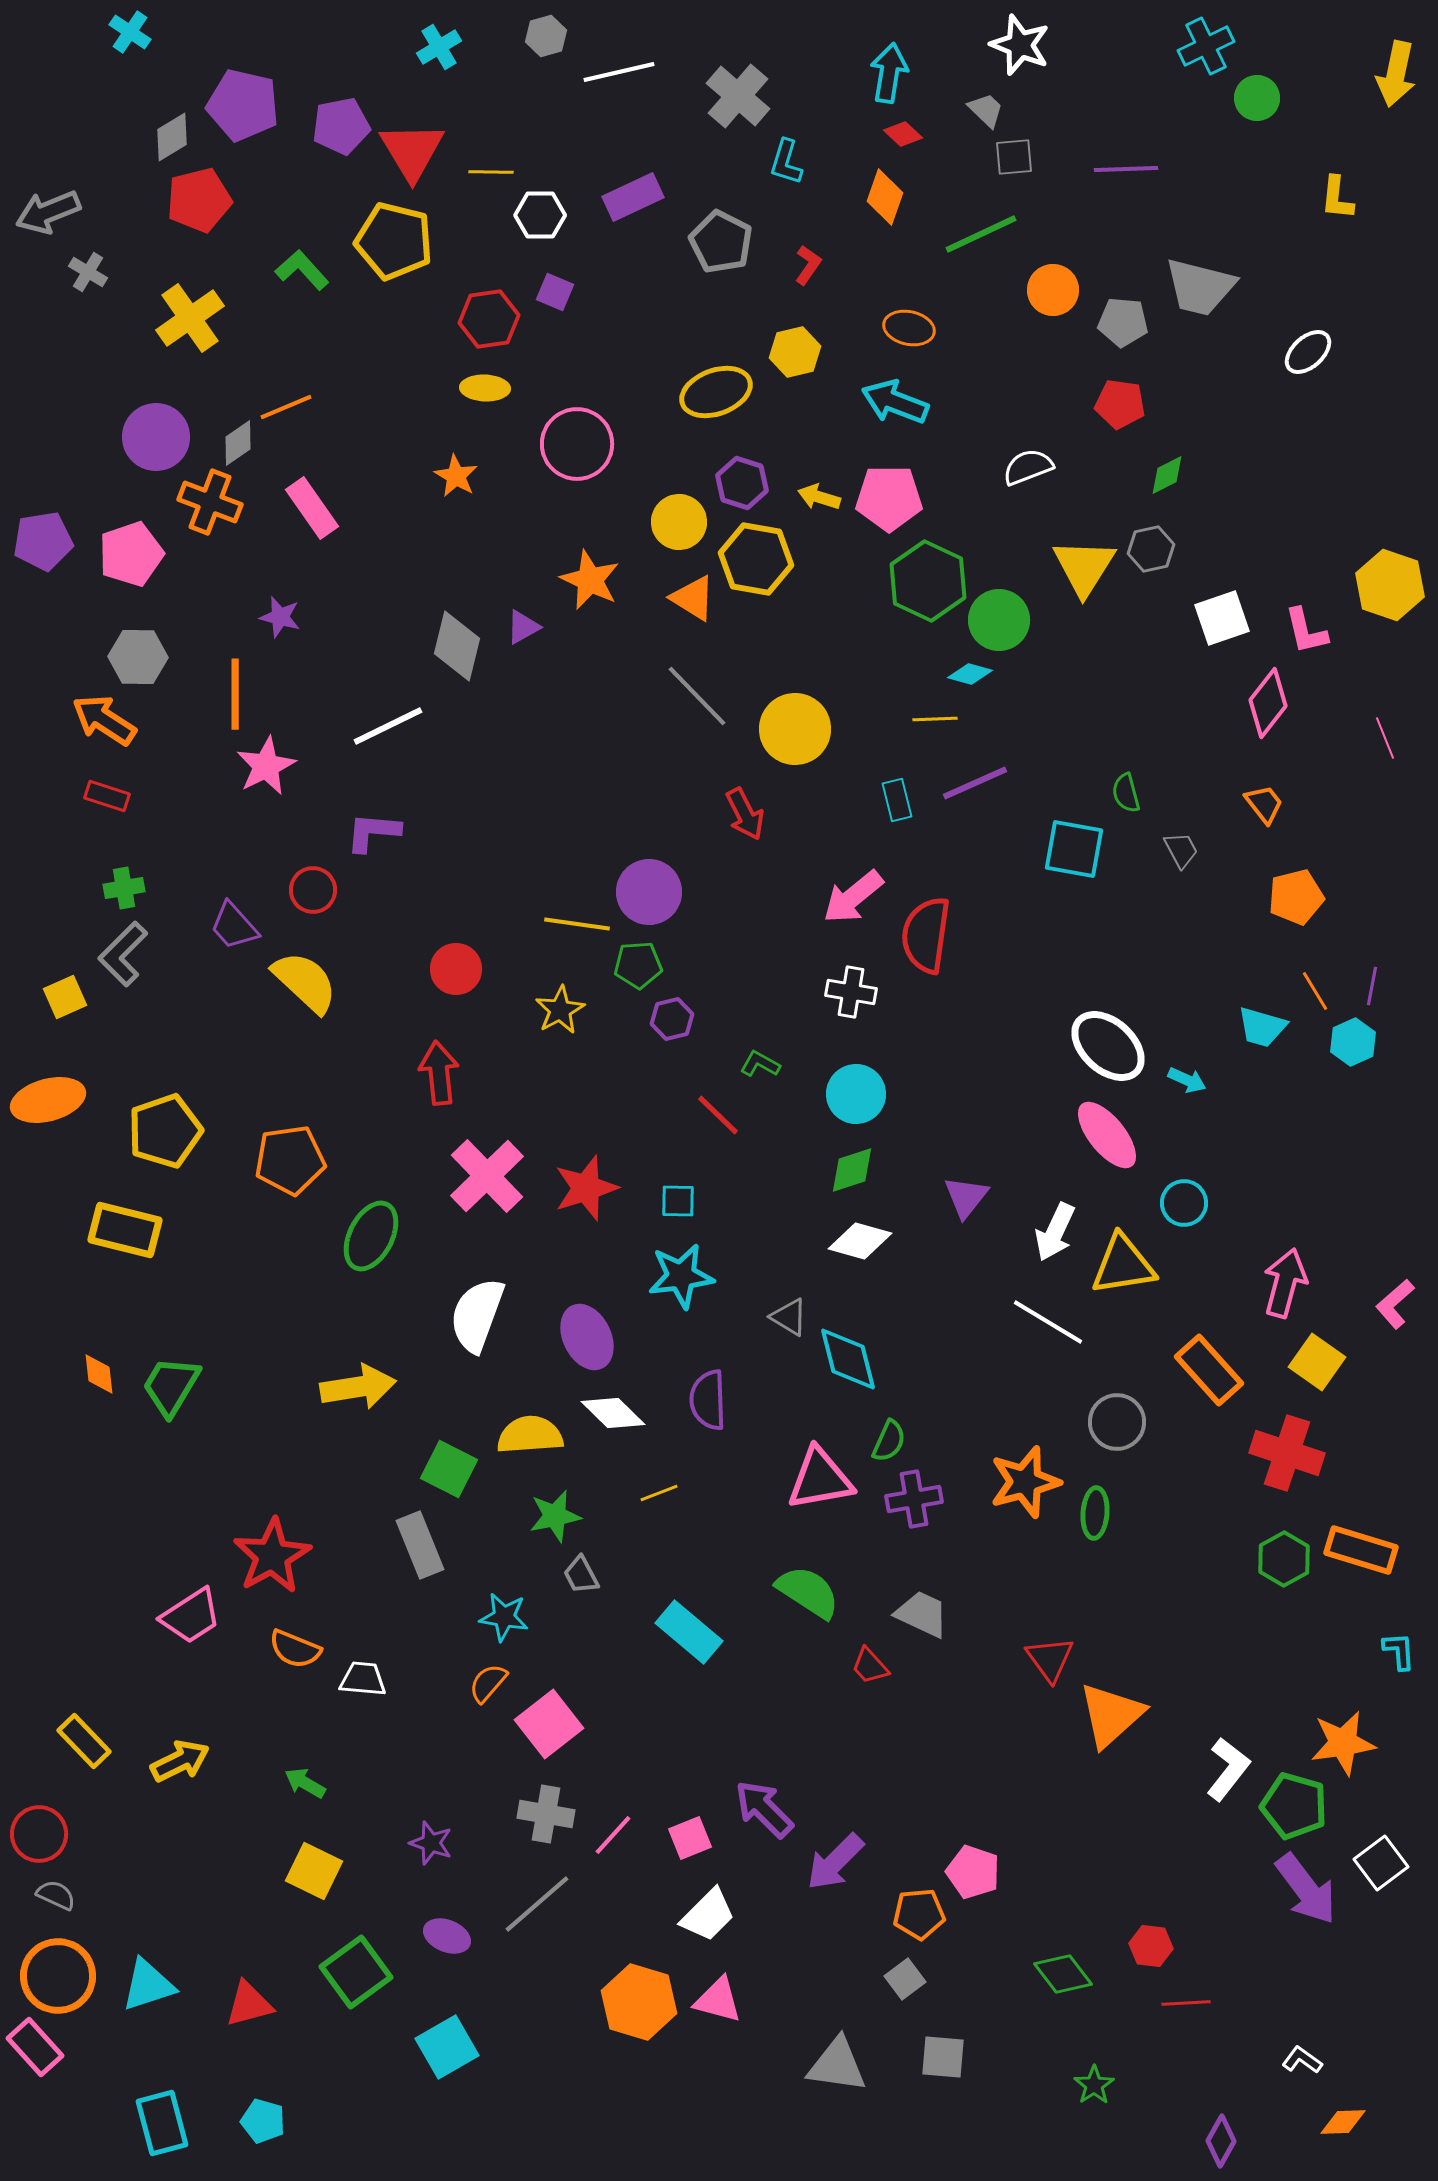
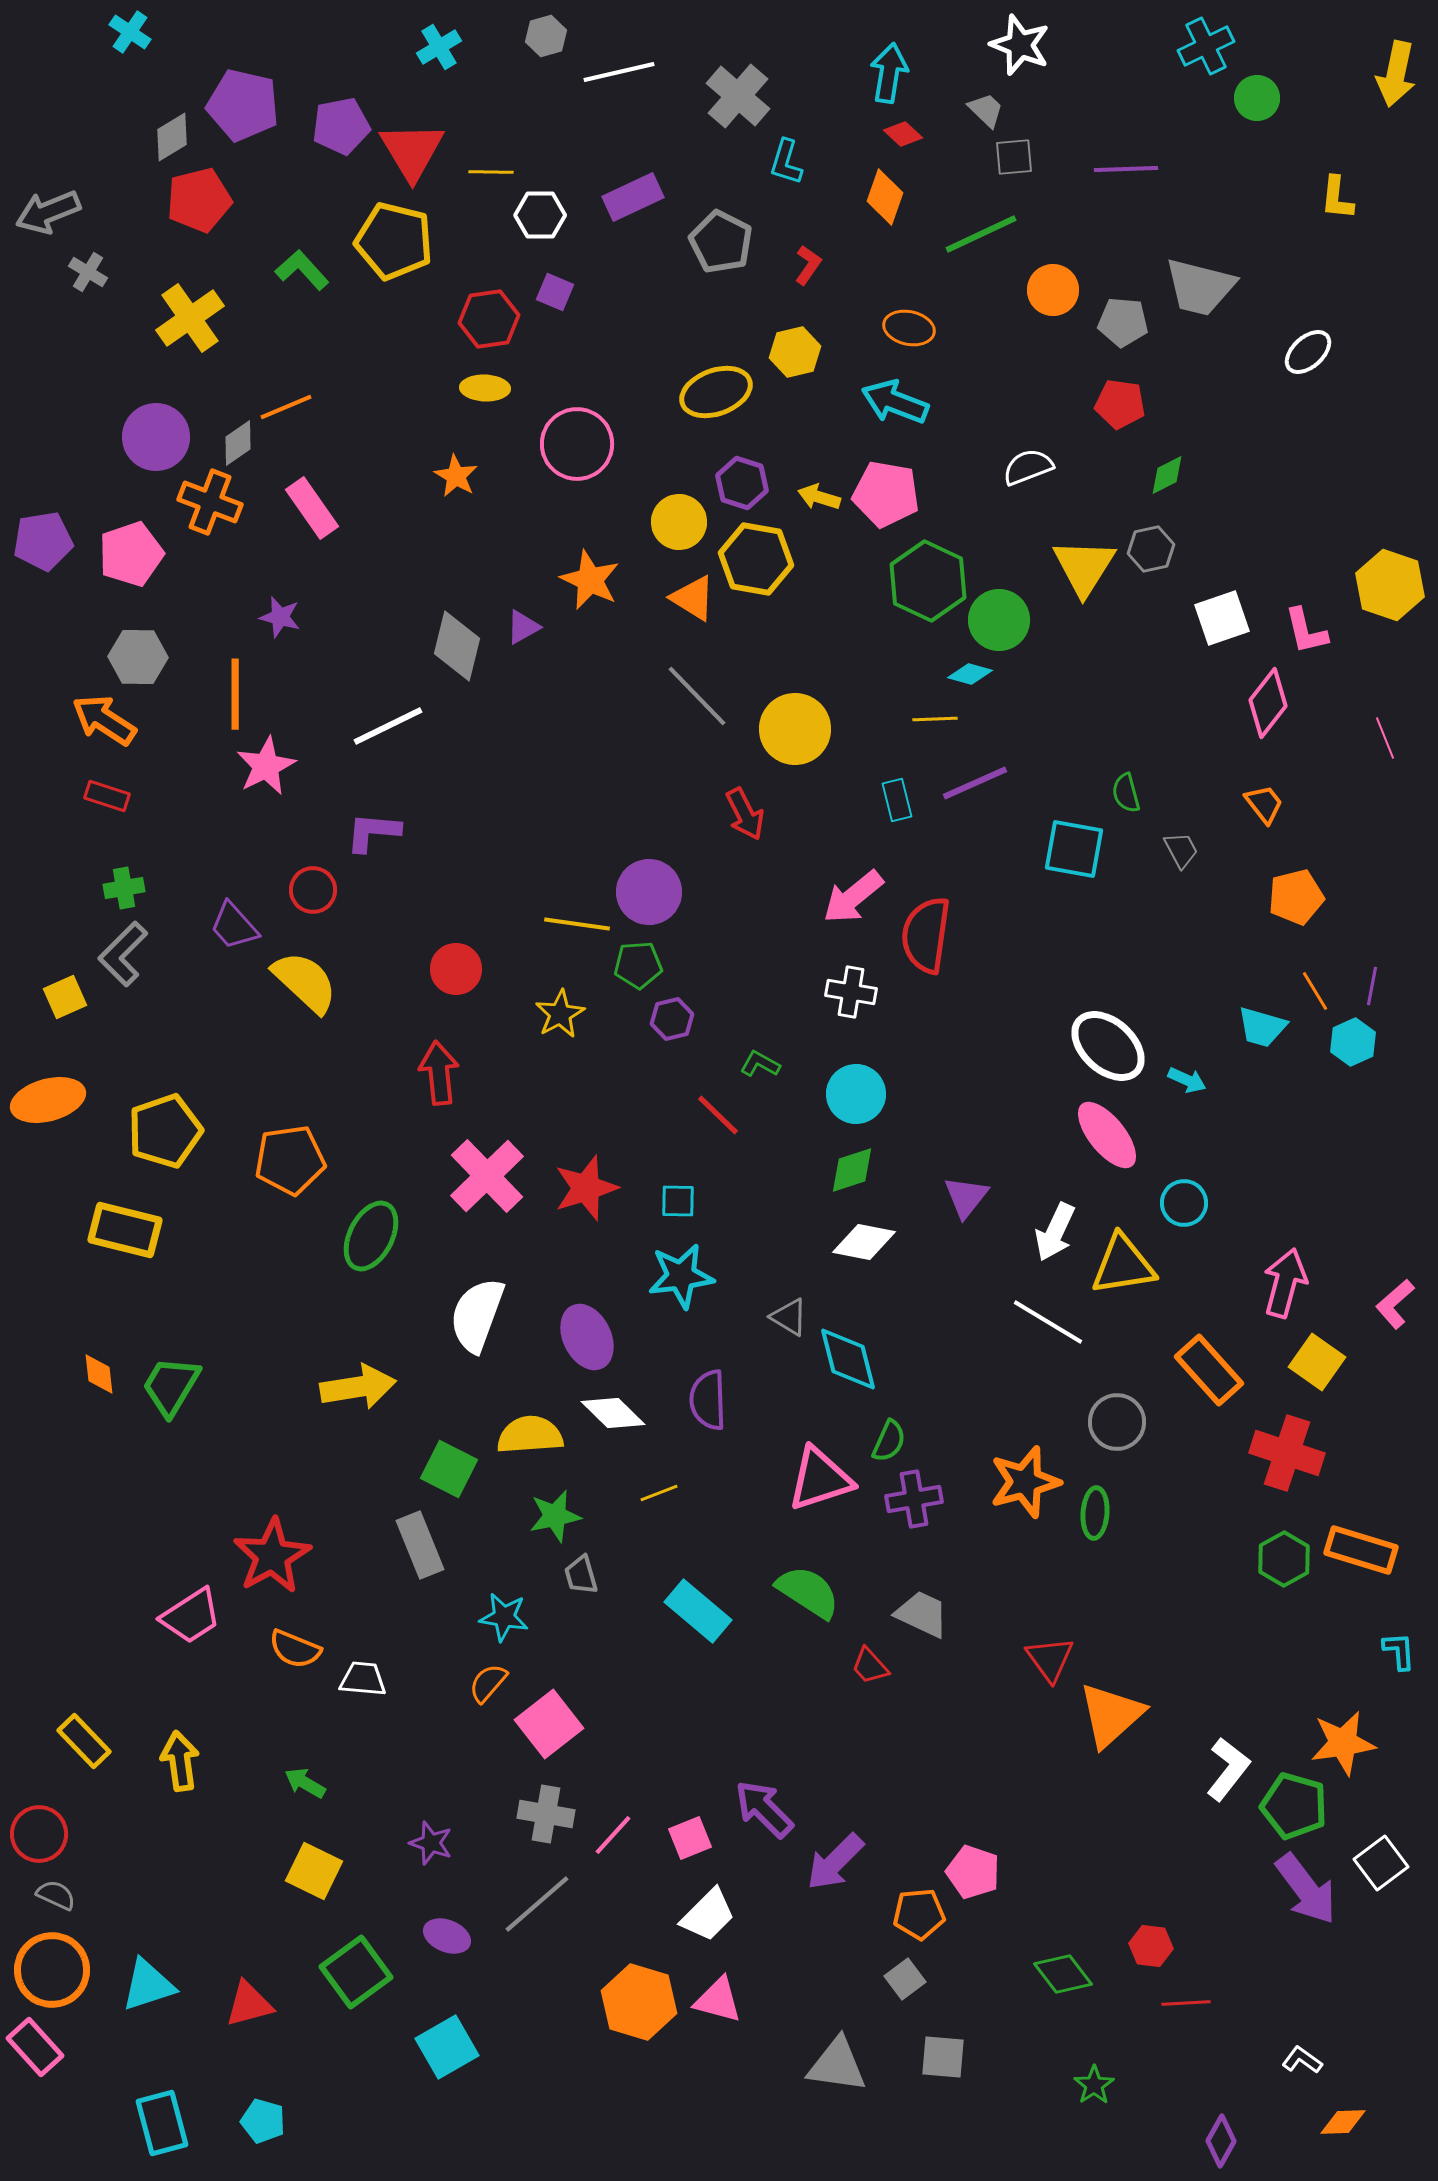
pink pentagon at (889, 498): moved 3 px left, 4 px up; rotated 10 degrees clockwise
yellow star at (560, 1010): moved 4 px down
white diamond at (860, 1241): moved 4 px right, 1 px down; rotated 4 degrees counterclockwise
pink triangle at (820, 1479): rotated 8 degrees counterclockwise
gray trapezoid at (581, 1575): rotated 12 degrees clockwise
cyan rectangle at (689, 1632): moved 9 px right, 21 px up
yellow arrow at (180, 1761): rotated 72 degrees counterclockwise
orange circle at (58, 1976): moved 6 px left, 6 px up
